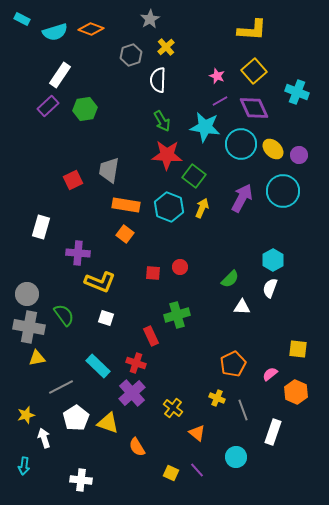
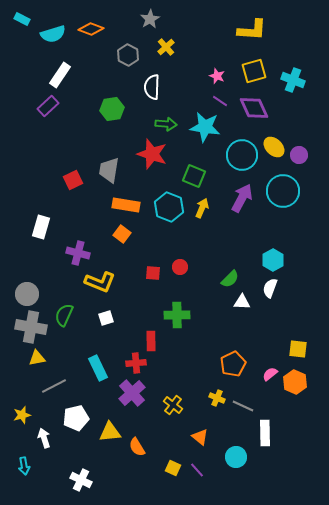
cyan semicircle at (55, 32): moved 2 px left, 2 px down
gray hexagon at (131, 55): moved 3 px left; rotated 15 degrees counterclockwise
yellow square at (254, 71): rotated 25 degrees clockwise
white semicircle at (158, 80): moved 6 px left, 7 px down
cyan cross at (297, 92): moved 4 px left, 12 px up
purple line at (220, 101): rotated 63 degrees clockwise
green hexagon at (85, 109): moved 27 px right
green arrow at (162, 121): moved 4 px right, 3 px down; rotated 55 degrees counterclockwise
cyan circle at (241, 144): moved 1 px right, 11 px down
yellow ellipse at (273, 149): moved 1 px right, 2 px up
red star at (167, 155): moved 15 px left, 1 px up; rotated 16 degrees clockwise
green square at (194, 176): rotated 15 degrees counterclockwise
orange square at (125, 234): moved 3 px left
purple cross at (78, 253): rotated 10 degrees clockwise
white triangle at (242, 307): moved 5 px up
green semicircle at (64, 315): rotated 120 degrees counterclockwise
green cross at (177, 315): rotated 15 degrees clockwise
white square at (106, 318): rotated 35 degrees counterclockwise
gray cross at (29, 327): moved 2 px right
red rectangle at (151, 336): moved 5 px down; rotated 24 degrees clockwise
red cross at (136, 363): rotated 24 degrees counterclockwise
cyan rectangle at (98, 366): moved 2 px down; rotated 20 degrees clockwise
gray line at (61, 387): moved 7 px left, 1 px up
orange hexagon at (296, 392): moved 1 px left, 10 px up
yellow cross at (173, 408): moved 3 px up
gray line at (243, 410): moved 4 px up; rotated 45 degrees counterclockwise
yellow star at (26, 415): moved 4 px left
white pentagon at (76, 418): rotated 20 degrees clockwise
yellow triangle at (108, 423): moved 2 px right, 9 px down; rotated 25 degrees counterclockwise
white rectangle at (273, 432): moved 8 px left, 1 px down; rotated 20 degrees counterclockwise
orange triangle at (197, 433): moved 3 px right, 4 px down
cyan arrow at (24, 466): rotated 18 degrees counterclockwise
yellow square at (171, 473): moved 2 px right, 5 px up
white cross at (81, 480): rotated 20 degrees clockwise
